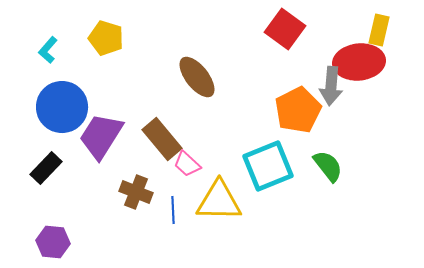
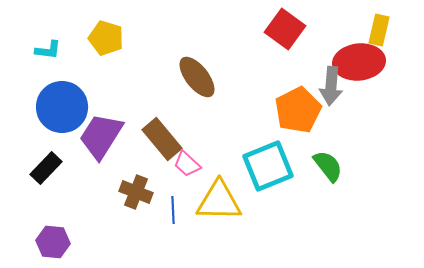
cyan L-shape: rotated 124 degrees counterclockwise
